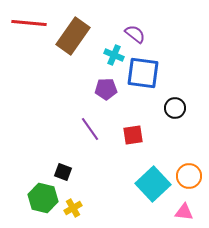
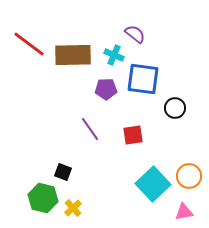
red line: moved 21 px down; rotated 32 degrees clockwise
brown rectangle: moved 19 px down; rotated 54 degrees clockwise
blue square: moved 6 px down
yellow cross: rotated 12 degrees counterclockwise
pink triangle: rotated 18 degrees counterclockwise
